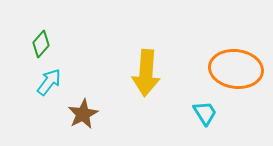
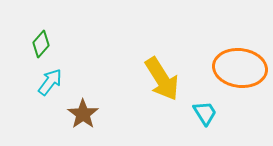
orange ellipse: moved 4 px right, 1 px up
yellow arrow: moved 16 px right, 6 px down; rotated 36 degrees counterclockwise
cyan arrow: moved 1 px right
brown star: rotated 8 degrees counterclockwise
